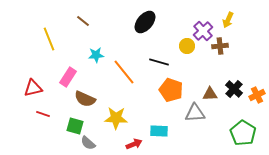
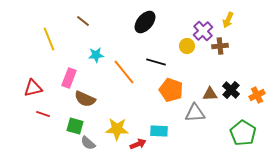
black line: moved 3 px left
pink rectangle: moved 1 px right, 1 px down; rotated 12 degrees counterclockwise
black cross: moved 3 px left, 1 px down
yellow star: moved 1 px right, 11 px down
red arrow: moved 4 px right
